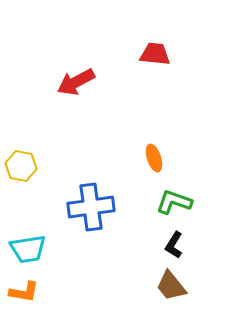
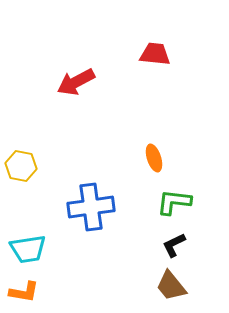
green L-shape: rotated 12 degrees counterclockwise
black L-shape: rotated 32 degrees clockwise
